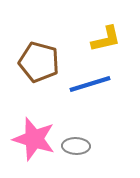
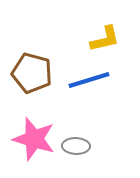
yellow L-shape: moved 1 px left
brown pentagon: moved 7 px left, 11 px down
blue line: moved 1 px left, 4 px up
